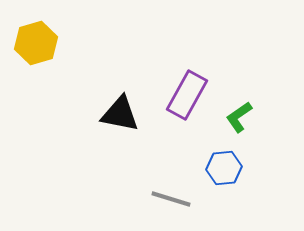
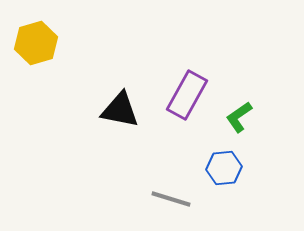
black triangle: moved 4 px up
